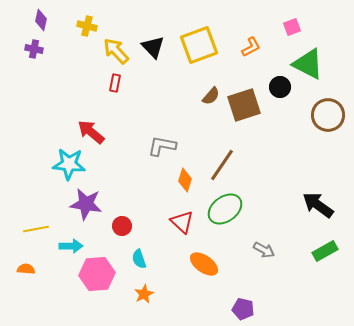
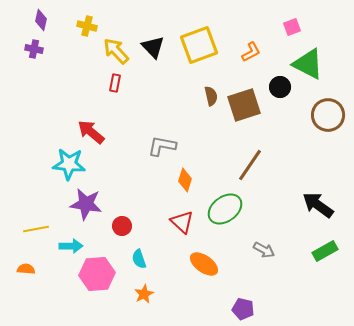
orange L-shape: moved 5 px down
brown semicircle: rotated 54 degrees counterclockwise
brown line: moved 28 px right
